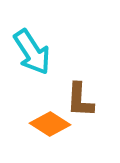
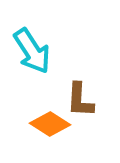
cyan arrow: moved 1 px up
